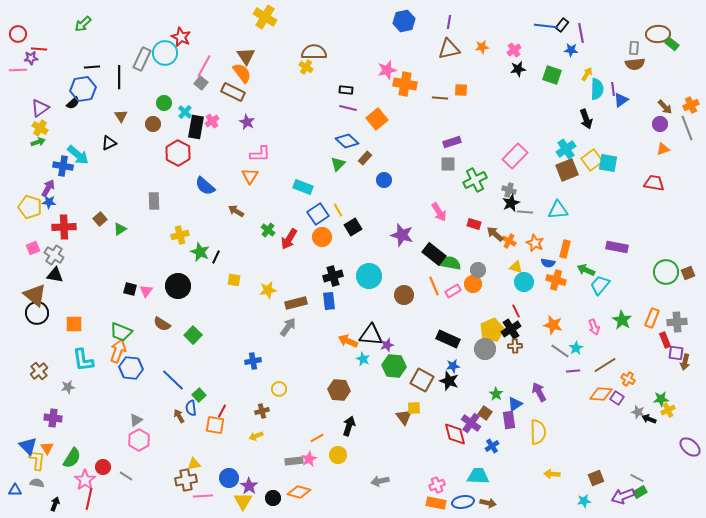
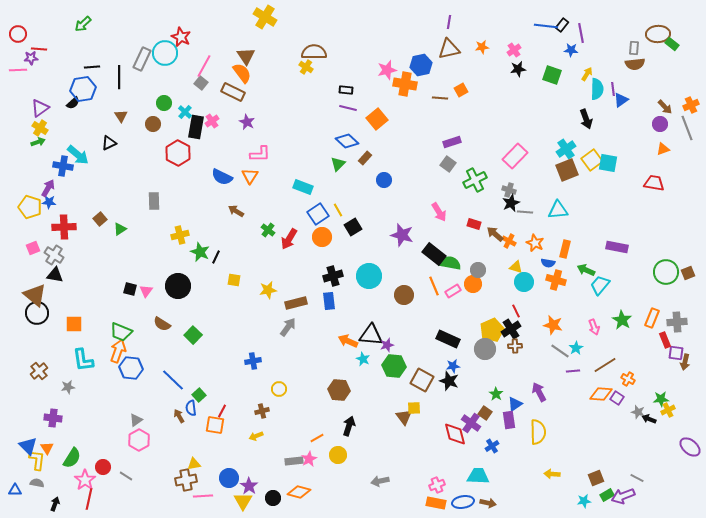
blue hexagon at (404, 21): moved 17 px right, 44 px down
orange square at (461, 90): rotated 32 degrees counterclockwise
gray square at (448, 164): rotated 35 degrees clockwise
blue semicircle at (205, 186): moved 17 px right, 9 px up; rotated 15 degrees counterclockwise
green rectangle at (640, 492): moved 33 px left, 3 px down
